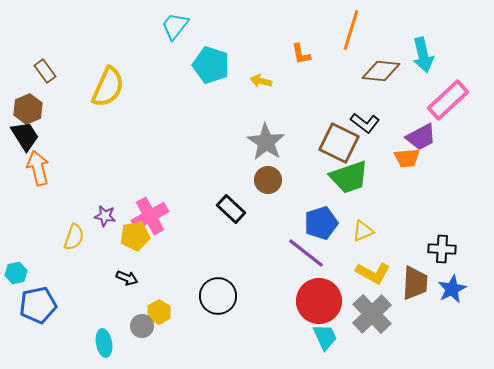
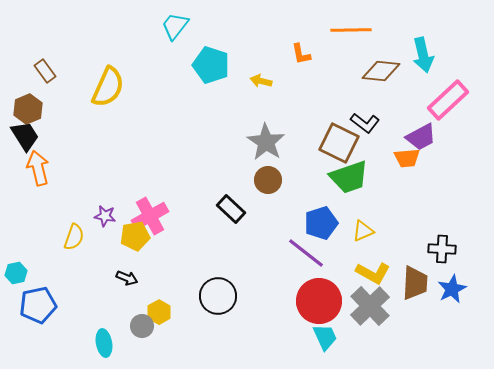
orange line at (351, 30): rotated 72 degrees clockwise
gray cross at (372, 314): moved 2 px left, 8 px up
